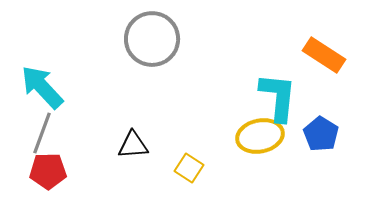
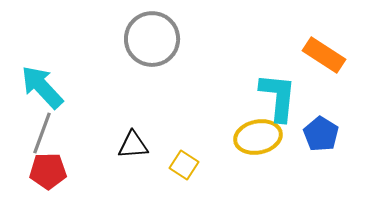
yellow ellipse: moved 2 px left, 1 px down
yellow square: moved 5 px left, 3 px up
